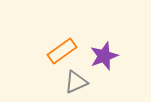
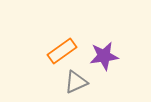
purple star: rotated 12 degrees clockwise
